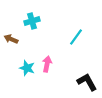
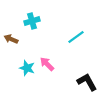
cyan line: rotated 18 degrees clockwise
pink arrow: rotated 56 degrees counterclockwise
